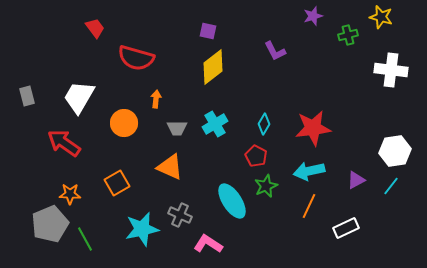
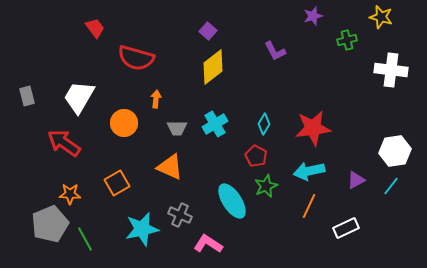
purple square: rotated 30 degrees clockwise
green cross: moved 1 px left, 5 px down
